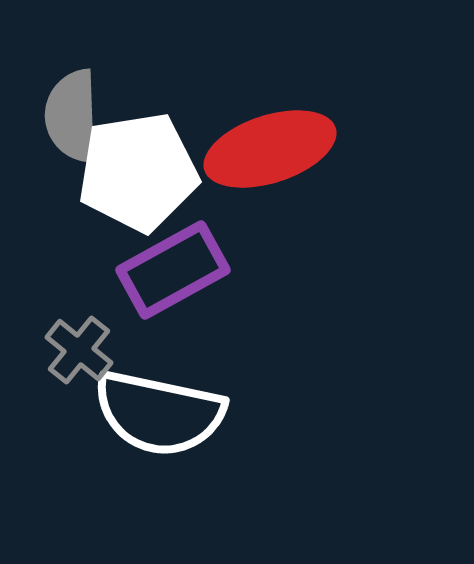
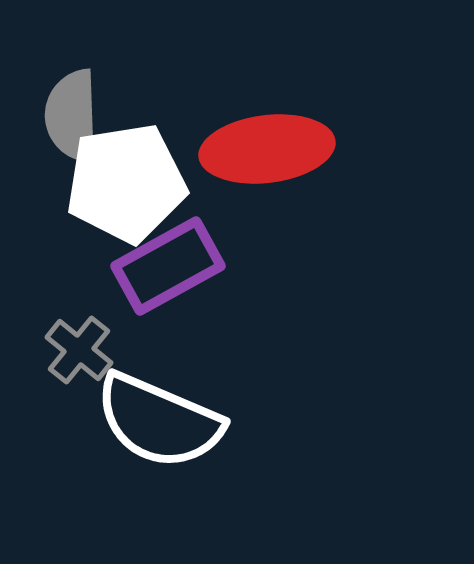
red ellipse: moved 3 px left; rotated 11 degrees clockwise
white pentagon: moved 12 px left, 11 px down
purple rectangle: moved 5 px left, 4 px up
white semicircle: moved 8 px down; rotated 11 degrees clockwise
